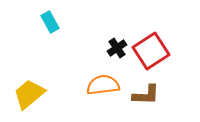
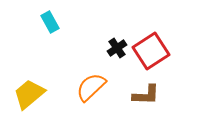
orange semicircle: moved 12 px left, 2 px down; rotated 36 degrees counterclockwise
